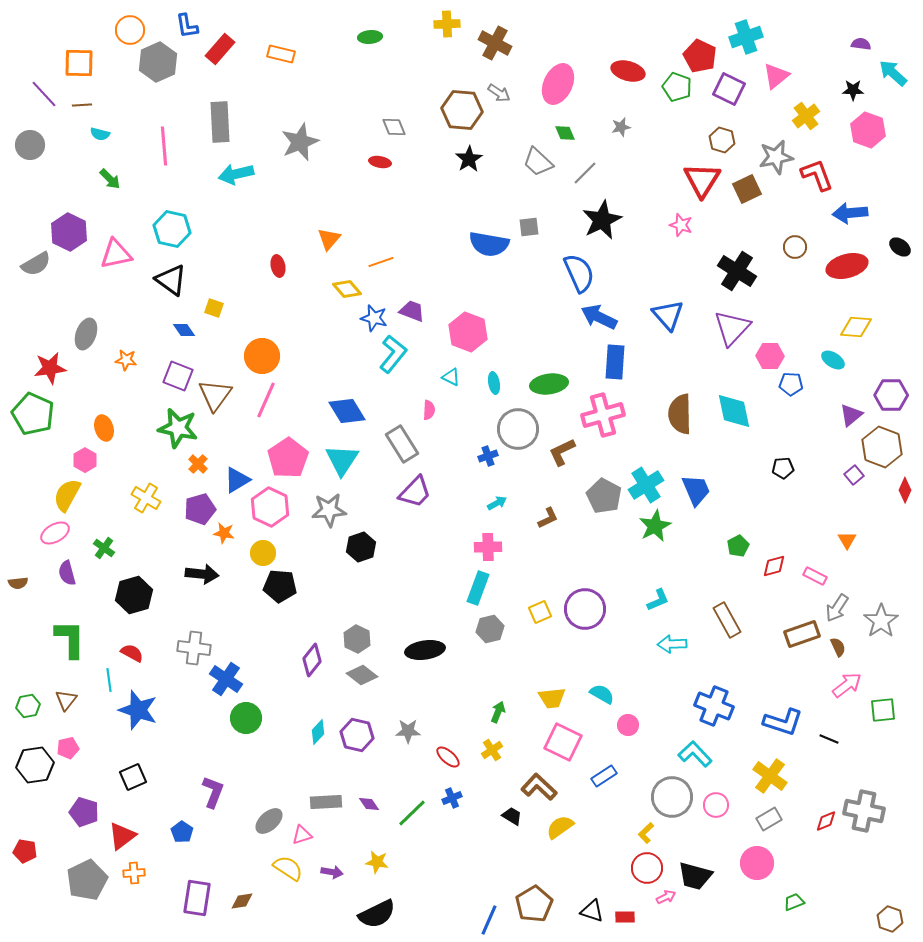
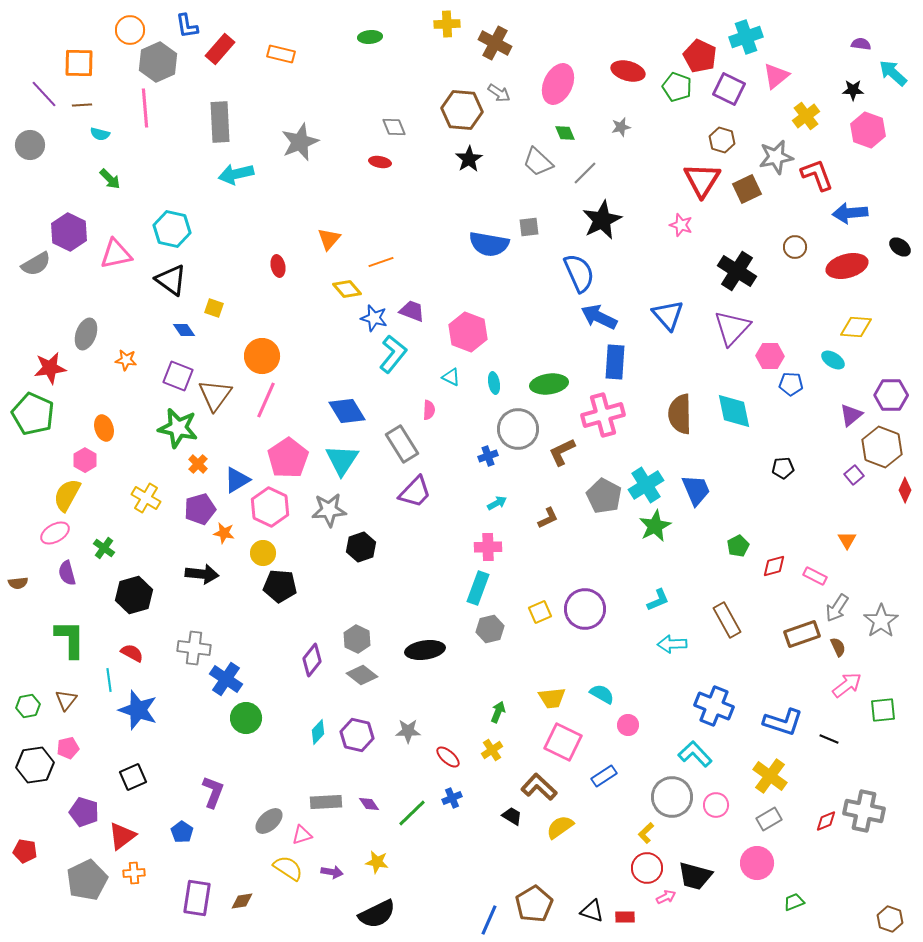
pink line at (164, 146): moved 19 px left, 38 px up
